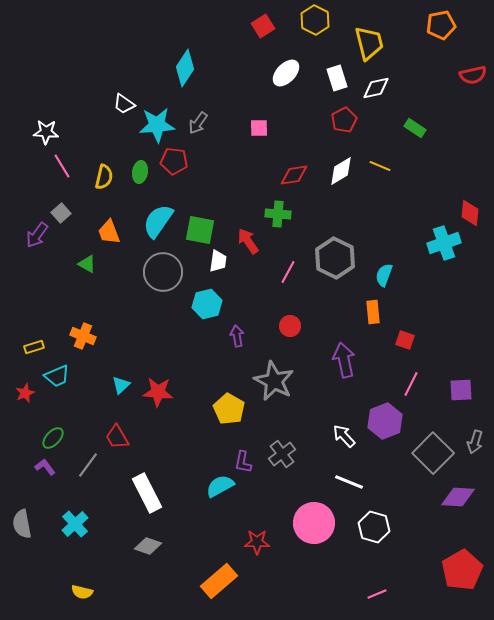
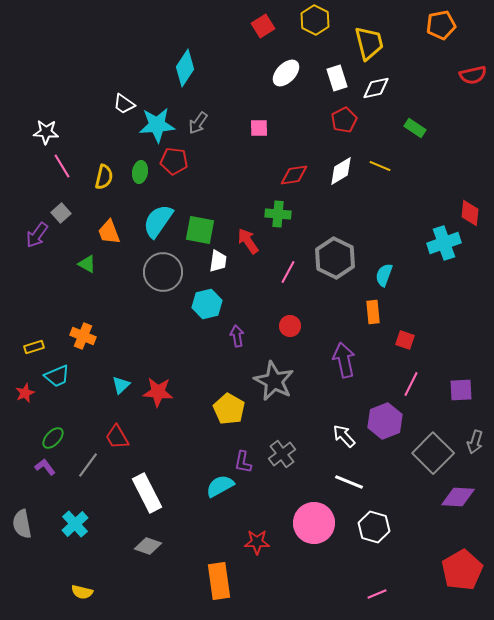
orange rectangle at (219, 581): rotated 57 degrees counterclockwise
